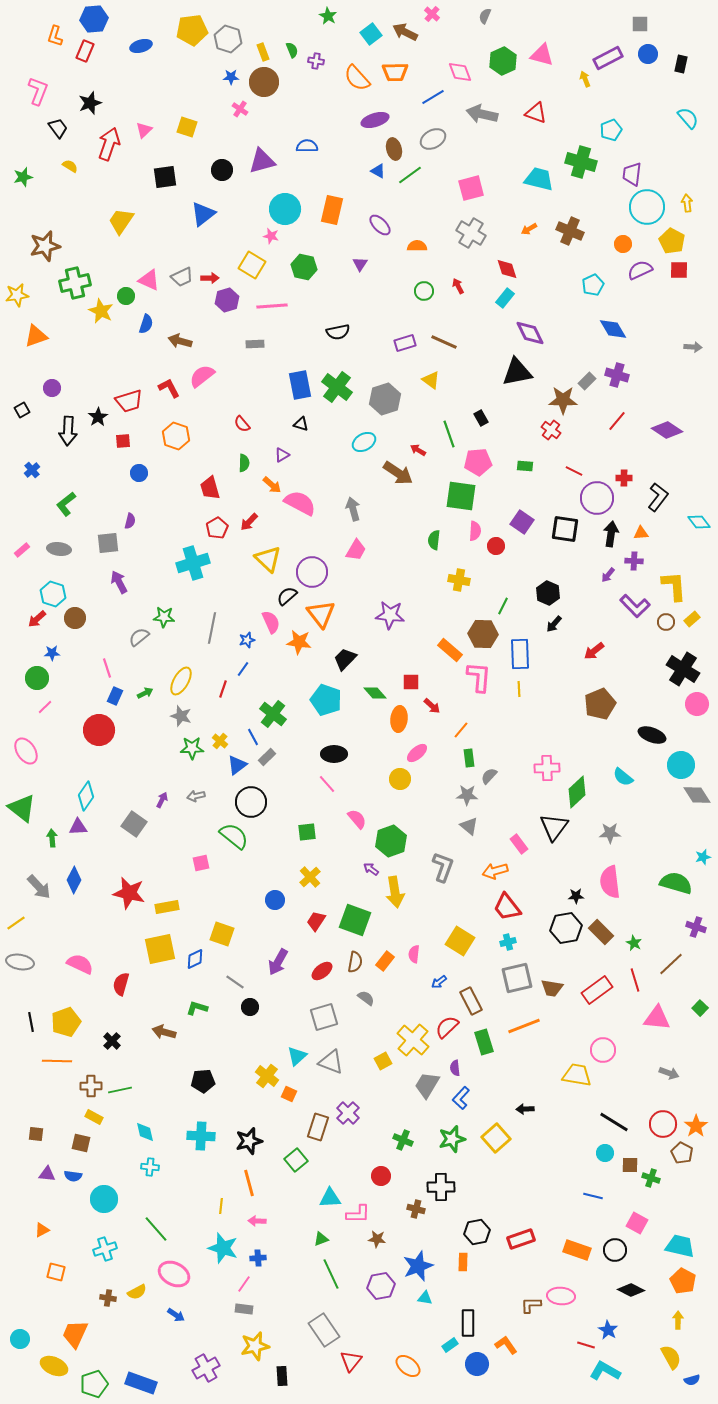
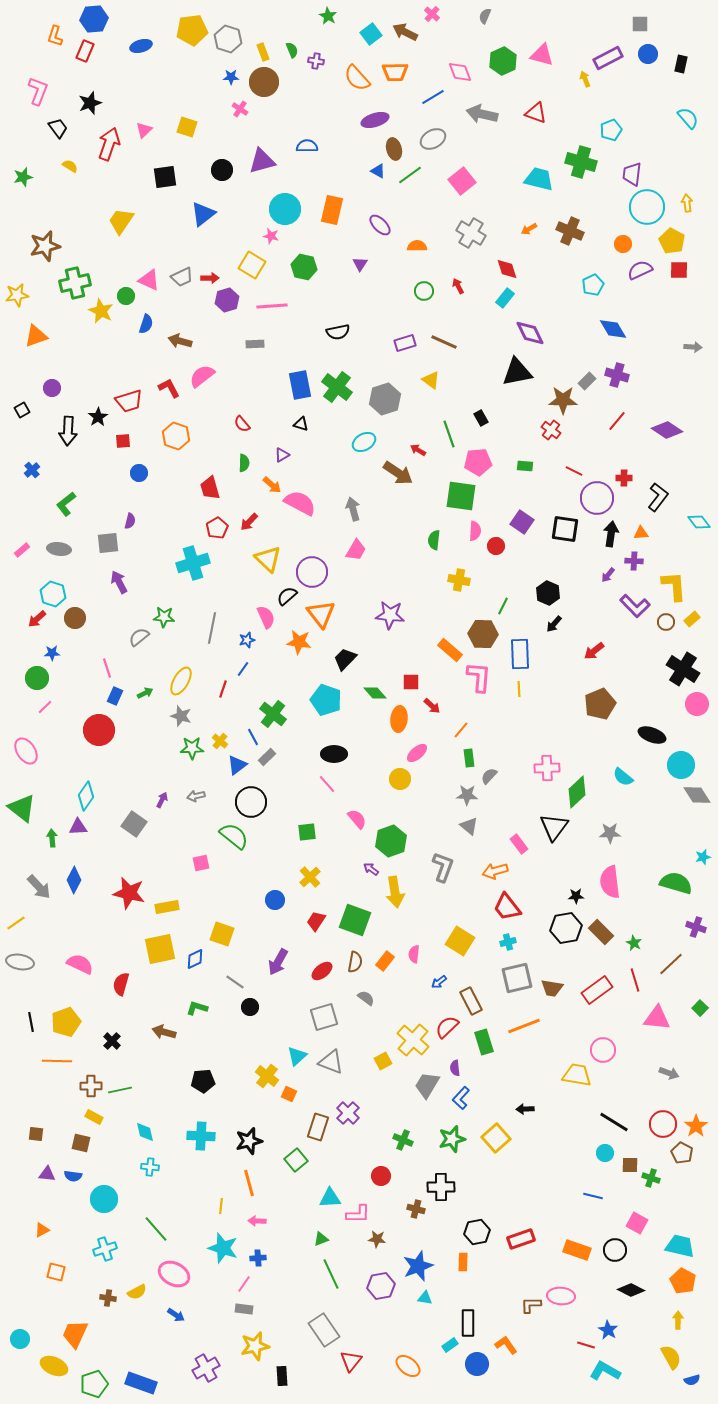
pink square at (471, 188): moved 9 px left, 7 px up; rotated 24 degrees counterclockwise
pink semicircle at (271, 622): moved 5 px left, 5 px up
